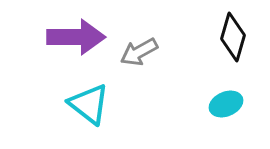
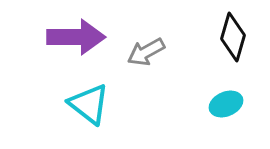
gray arrow: moved 7 px right
